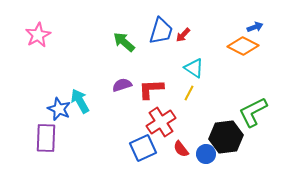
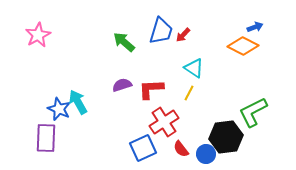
cyan arrow: moved 2 px left, 1 px down
red cross: moved 3 px right
